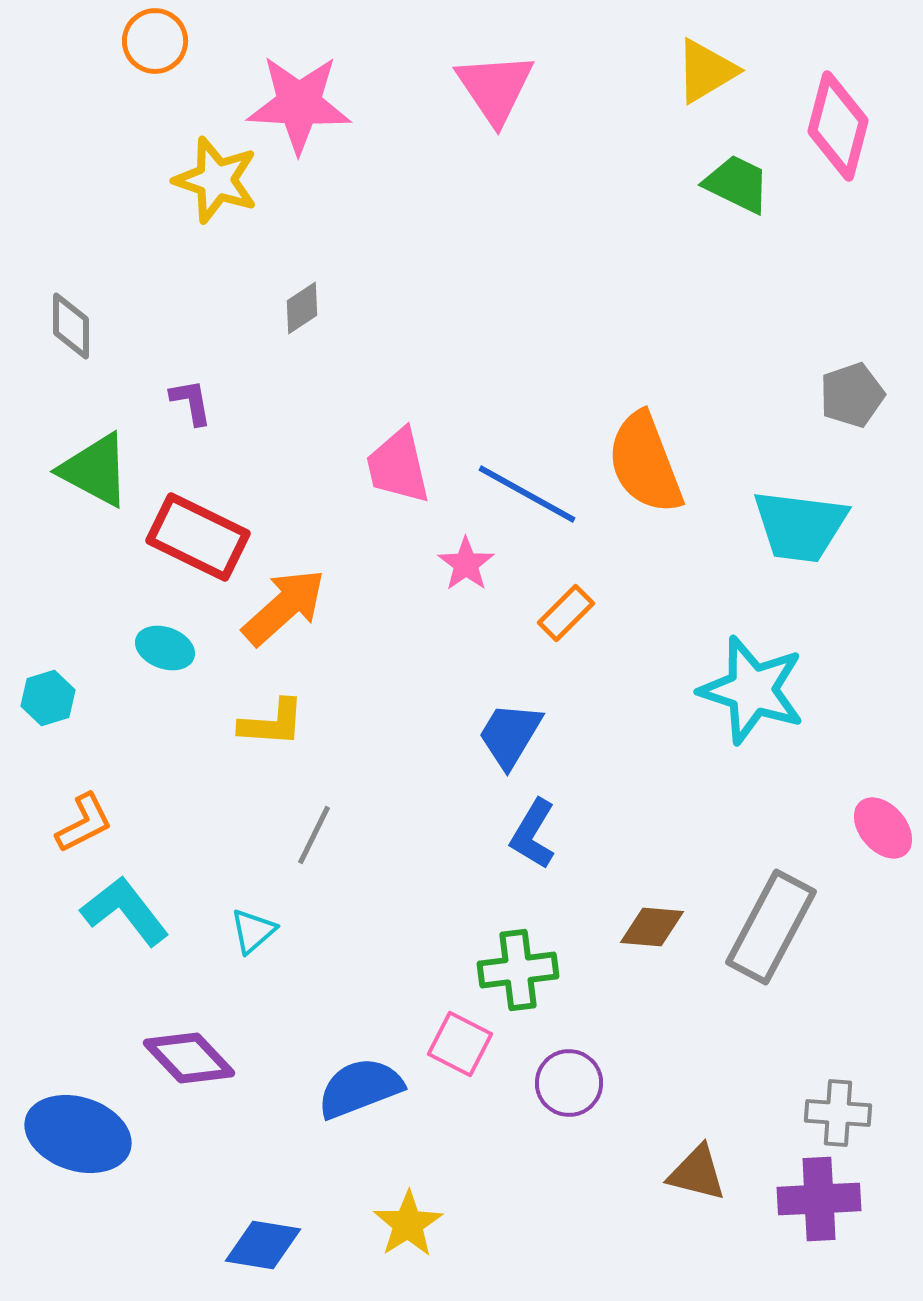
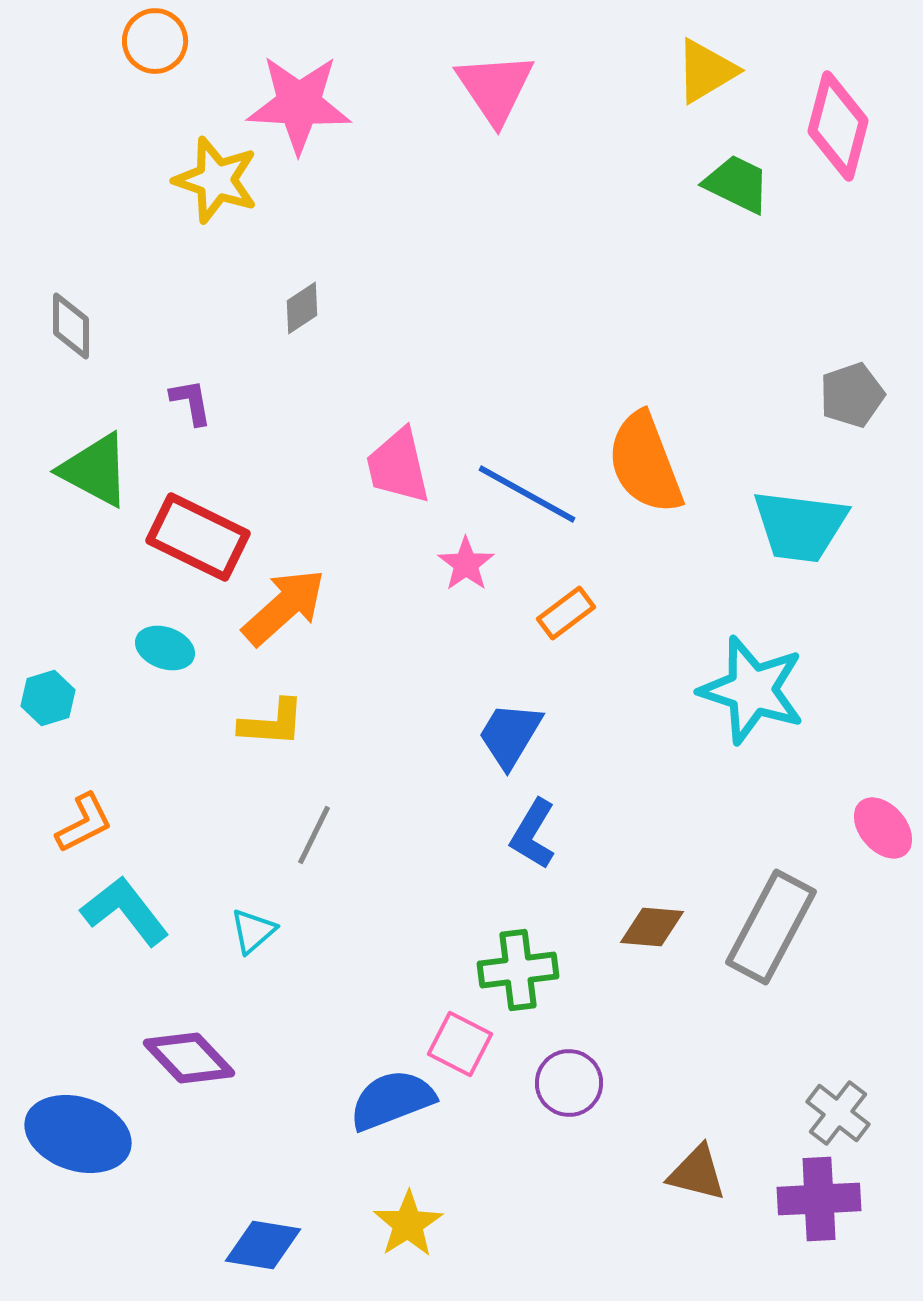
orange rectangle at (566, 613): rotated 8 degrees clockwise
blue semicircle at (360, 1088): moved 32 px right, 12 px down
gray cross at (838, 1113): rotated 34 degrees clockwise
